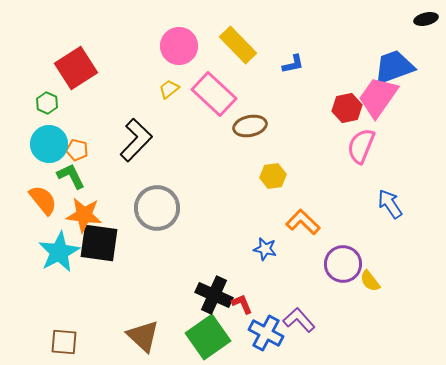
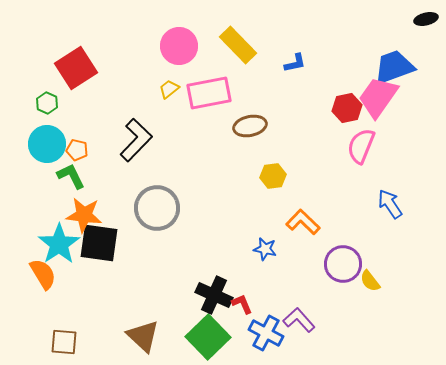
blue L-shape: moved 2 px right, 1 px up
pink rectangle: moved 5 px left, 1 px up; rotated 54 degrees counterclockwise
cyan circle: moved 2 px left
orange semicircle: moved 74 px down; rotated 8 degrees clockwise
cyan star: moved 8 px up; rotated 6 degrees counterclockwise
green square: rotated 9 degrees counterclockwise
